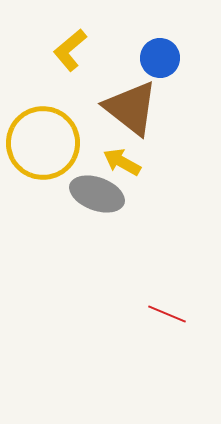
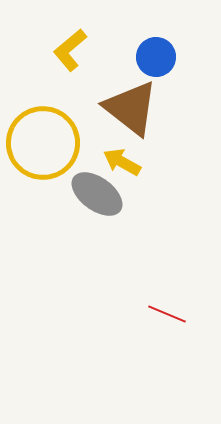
blue circle: moved 4 px left, 1 px up
gray ellipse: rotated 16 degrees clockwise
